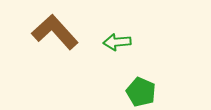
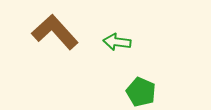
green arrow: rotated 12 degrees clockwise
